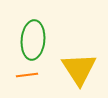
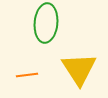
green ellipse: moved 13 px right, 17 px up
